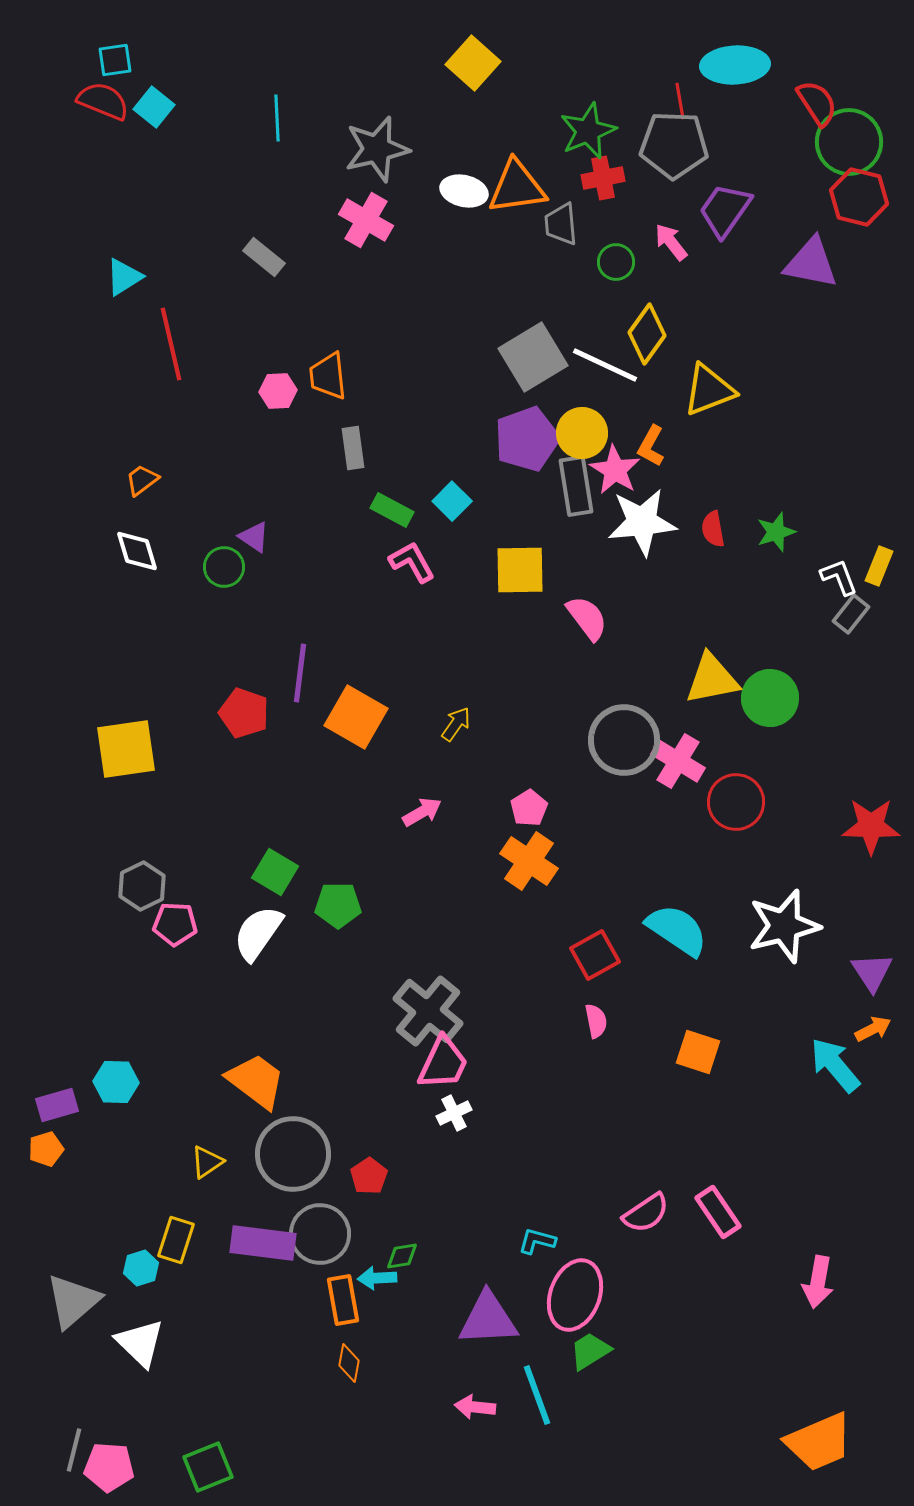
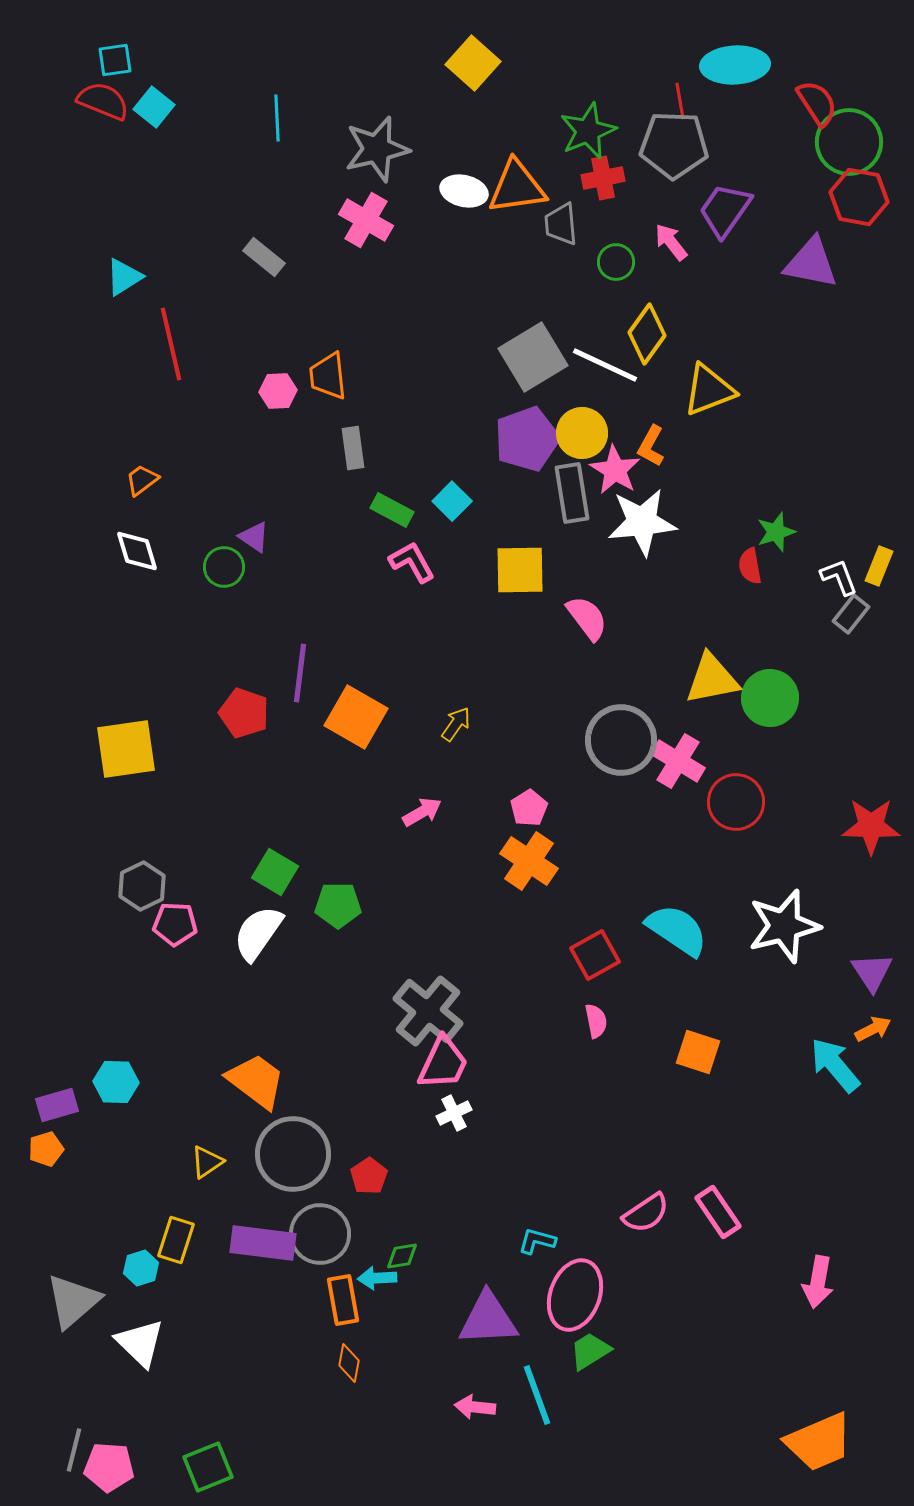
red hexagon at (859, 197): rotated 4 degrees counterclockwise
gray rectangle at (576, 486): moved 4 px left, 7 px down
red semicircle at (713, 529): moved 37 px right, 37 px down
gray circle at (624, 740): moved 3 px left
